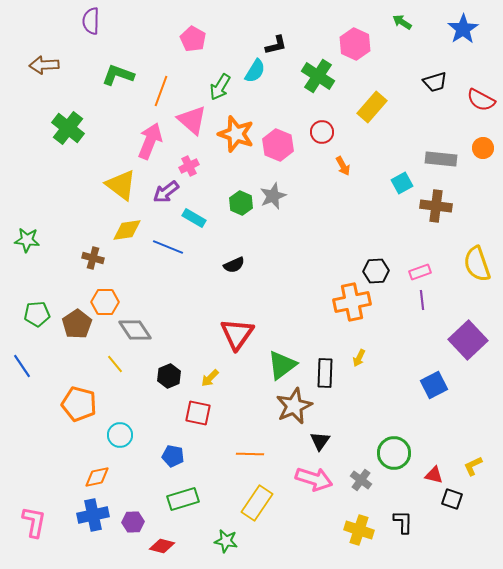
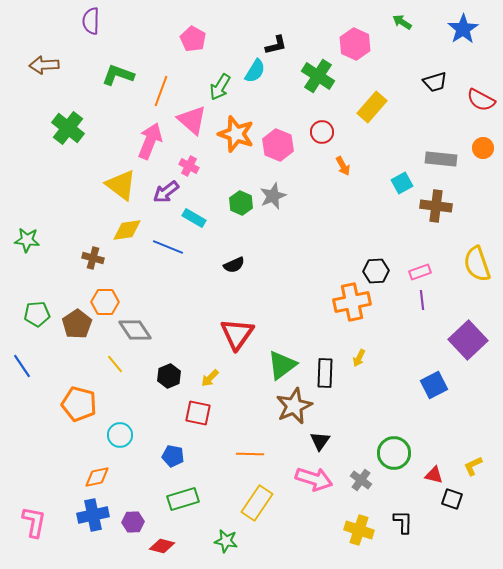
pink cross at (189, 166): rotated 36 degrees counterclockwise
